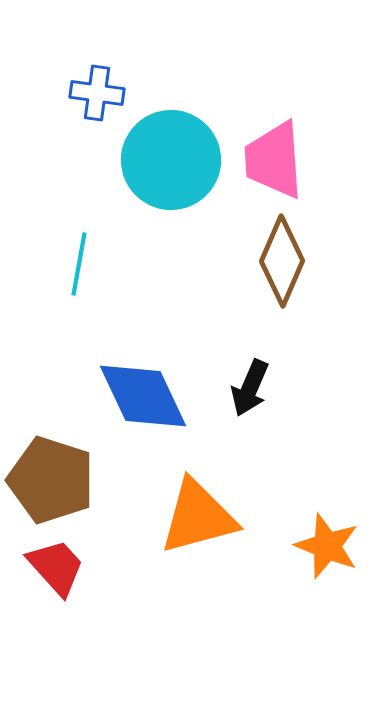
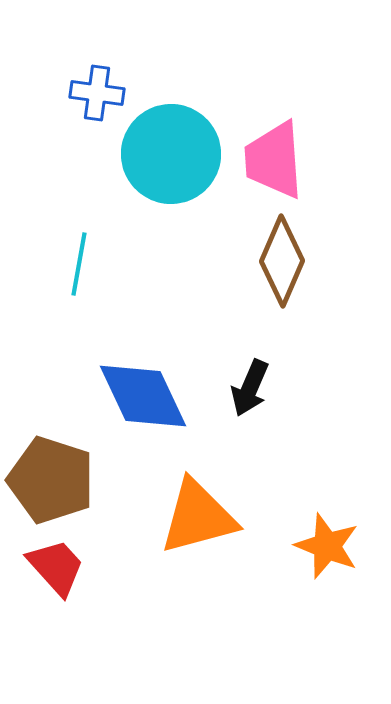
cyan circle: moved 6 px up
